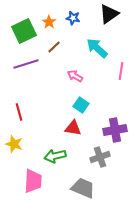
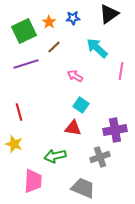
blue star: rotated 16 degrees counterclockwise
